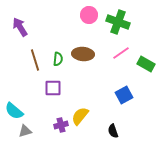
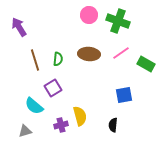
green cross: moved 1 px up
purple arrow: moved 1 px left
brown ellipse: moved 6 px right
purple square: rotated 30 degrees counterclockwise
blue square: rotated 18 degrees clockwise
cyan semicircle: moved 20 px right, 5 px up
yellow semicircle: rotated 126 degrees clockwise
black semicircle: moved 6 px up; rotated 24 degrees clockwise
